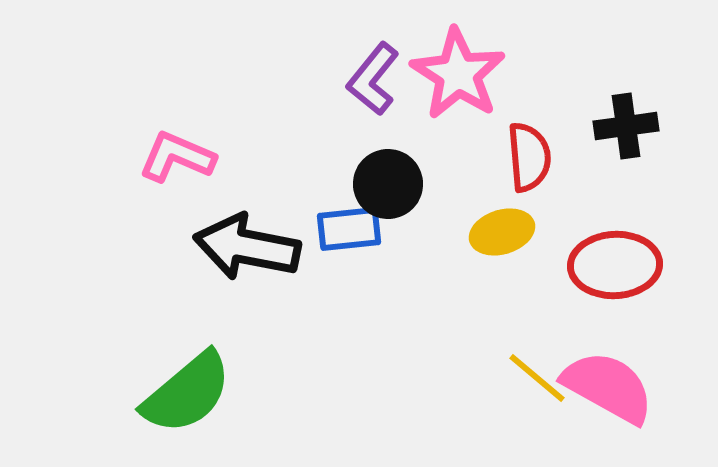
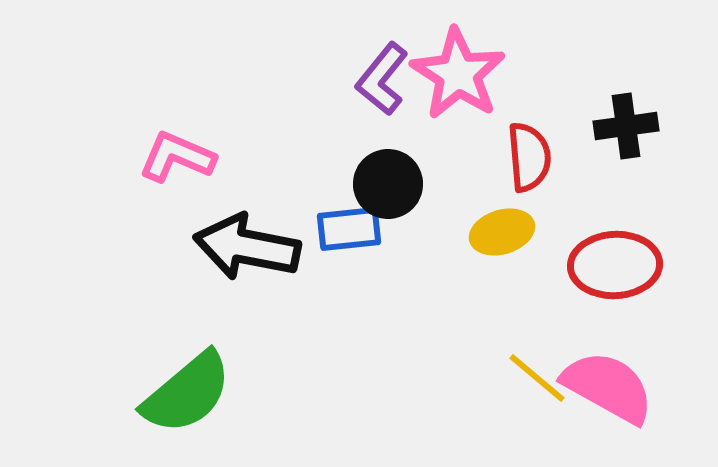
purple L-shape: moved 9 px right
